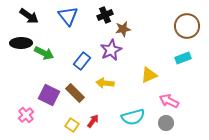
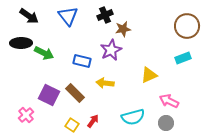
blue rectangle: rotated 66 degrees clockwise
